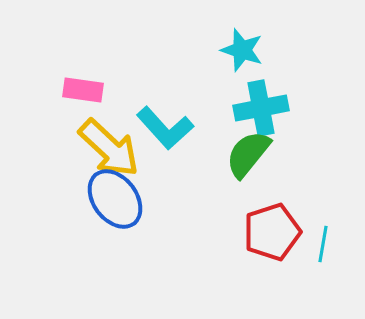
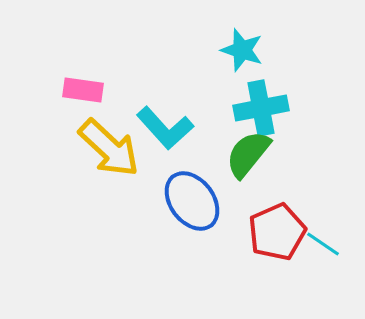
blue ellipse: moved 77 px right, 2 px down
red pentagon: moved 5 px right; rotated 6 degrees counterclockwise
cyan line: rotated 66 degrees counterclockwise
